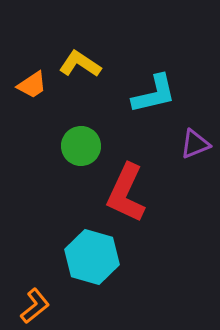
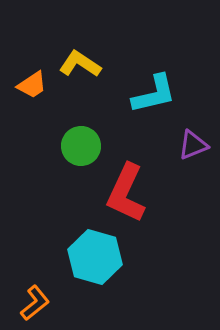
purple triangle: moved 2 px left, 1 px down
cyan hexagon: moved 3 px right
orange L-shape: moved 3 px up
